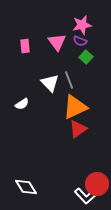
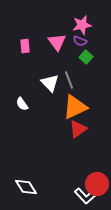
white semicircle: rotated 88 degrees clockwise
